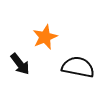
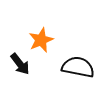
orange star: moved 4 px left, 3 px down
